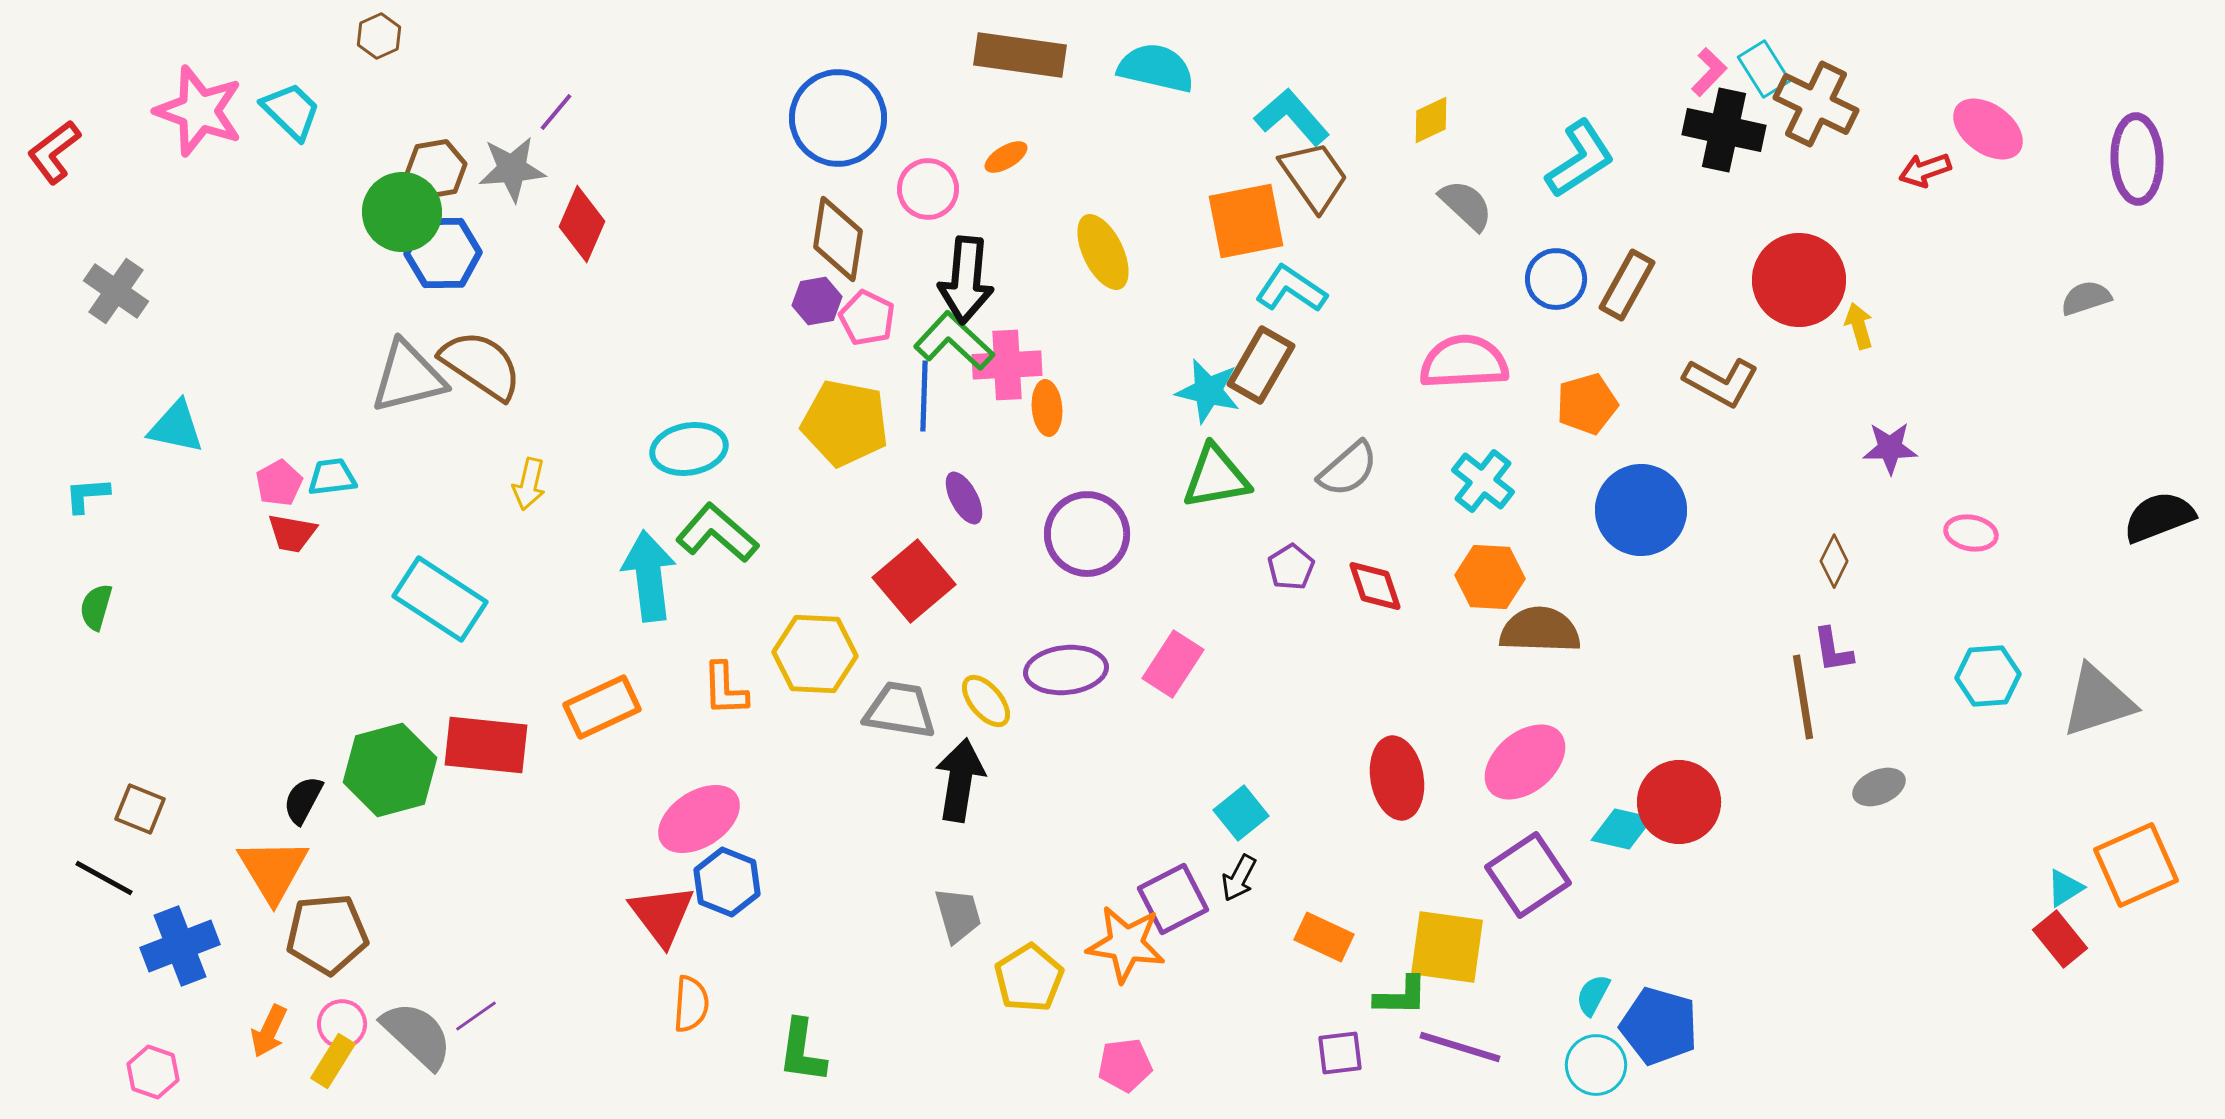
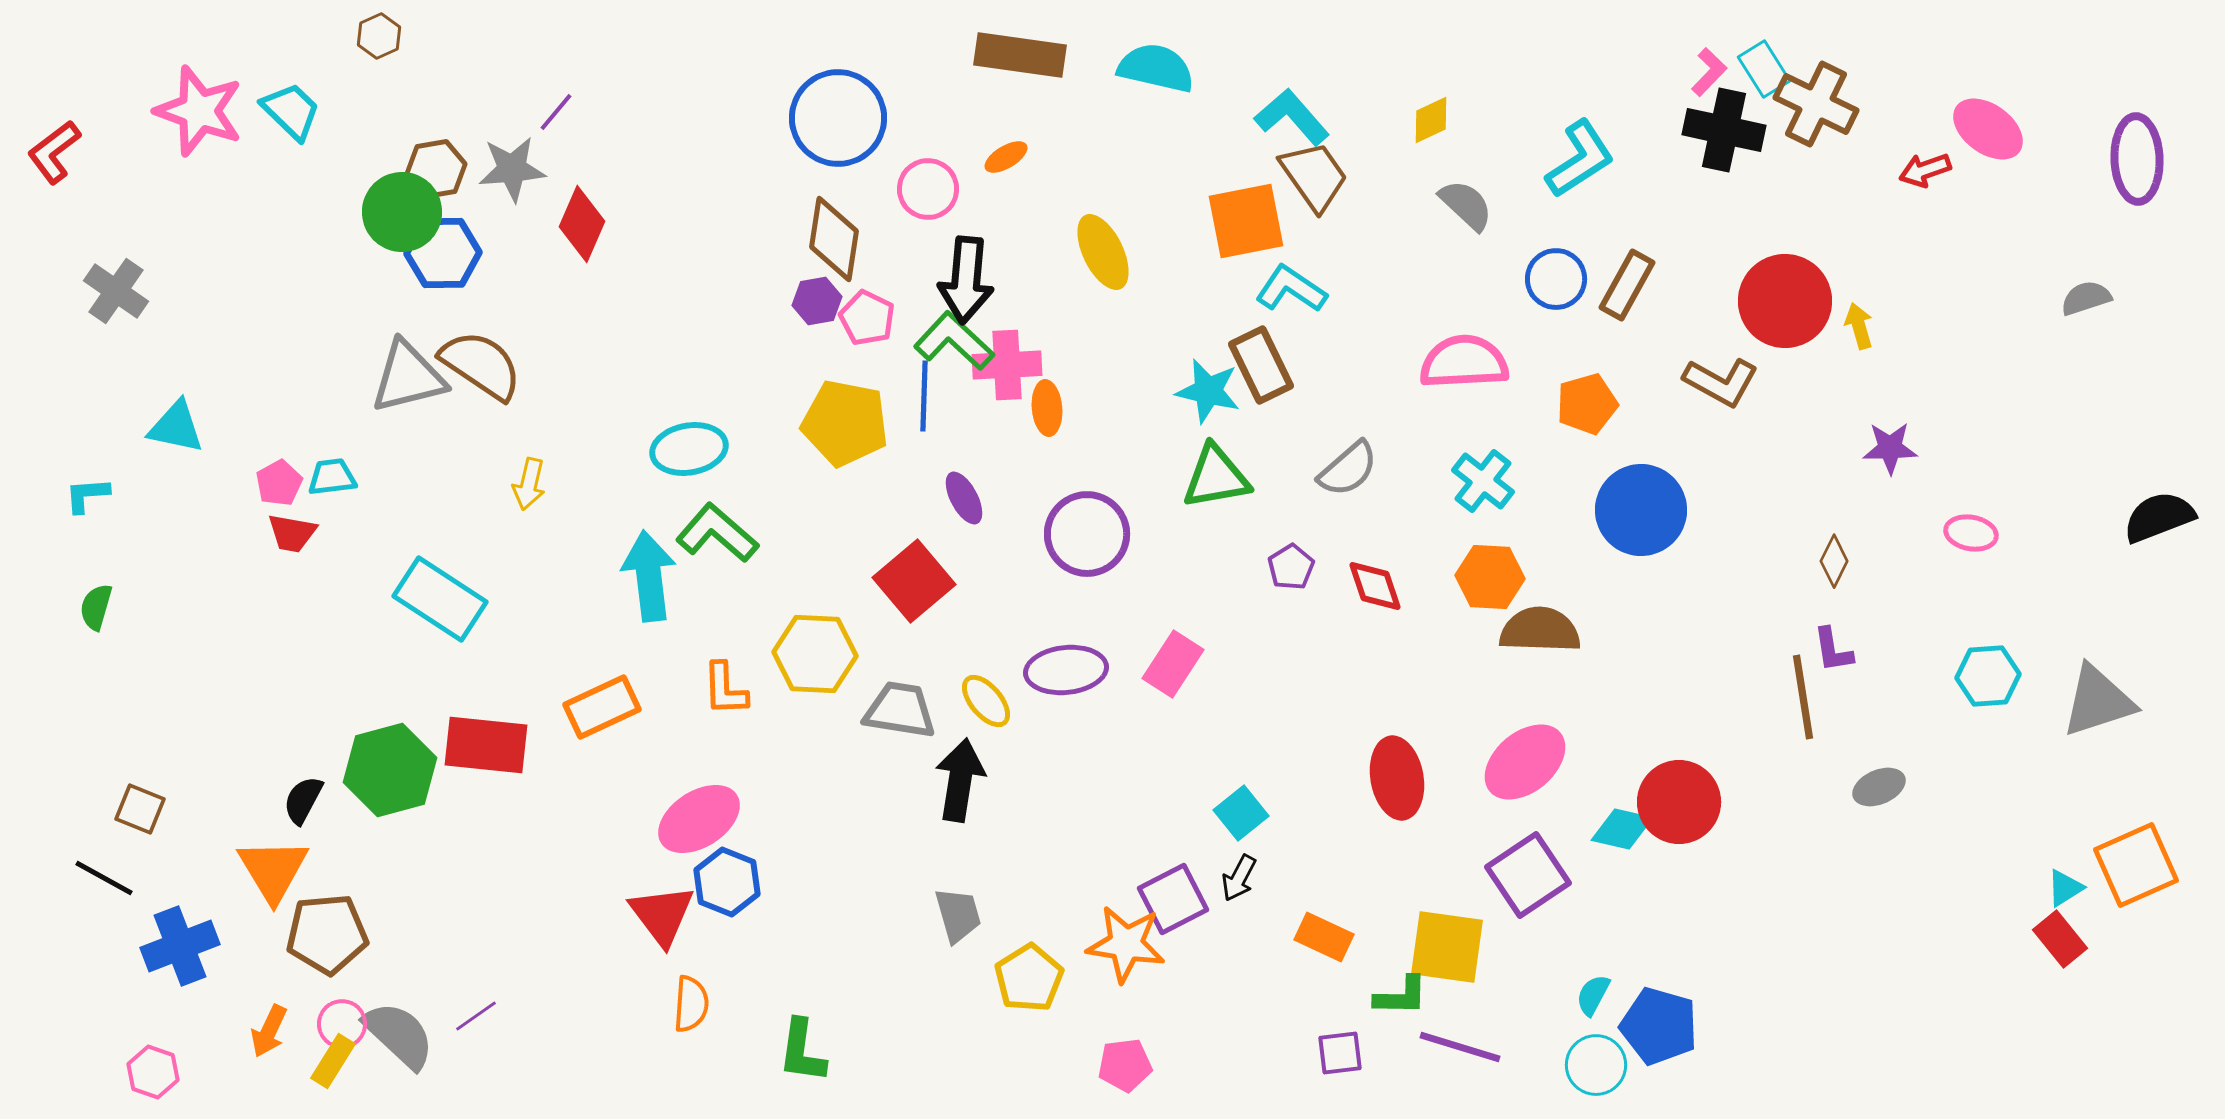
brown diamond at (838, 239): moved 4 px left
red circle at (1799, 280): moved 14 px left, 21 px down
brown rectangle at (1261, 365): rotated 56 degrees counterclockwise
gray semicircle at (417, 1035): moved 18 px left
